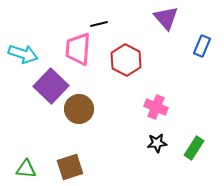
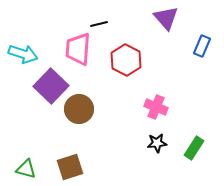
green triangle: rotated 10 degrees clockwise
